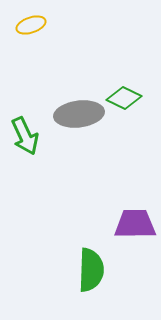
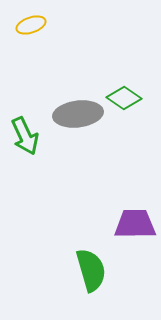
green diamond: rotated 8 degrees clockwise
gray ellipse: moved 1 px left
green semicircle: rotated 18 degrees counterclockwise
